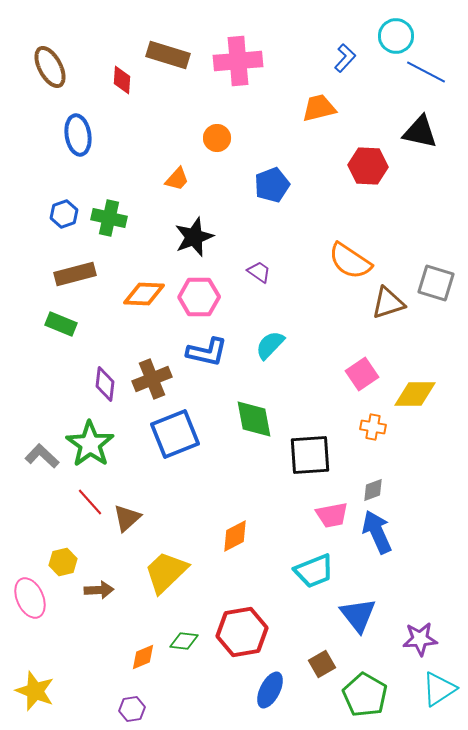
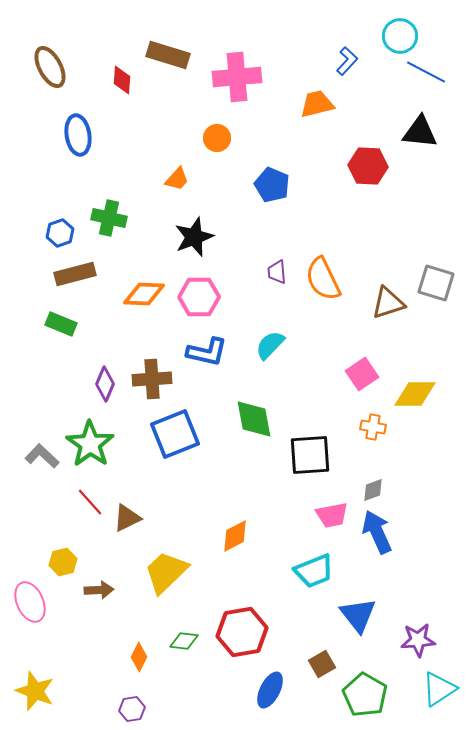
cyan circle at (396, 36): moved 4 px right
blue L-shape at (345, 58): moved 2 px right, 3 px down
pink cross at (238, 61): moved 1 px left, 16 px down
orange trapezoid at (319, 108): moved 2 px left, 4 px up
black triangle at (420, 132): rotated 6 degrees counterclockwise
blue pentagon at (272, 185): rotated 28 degrees counterclockwise
blue hexagon at (64, 214): moved 4 px left, 19 px down
orange semicircle at (350, 261): moved 27 px left, 18 px down; rotated 30 degrees clockwise
purple trapezoid at (259, 272): moved 18 px right; rotated 130 degrees counterclockwise
brown cross at (152, 379): rotated 18 degrees clockwise
purple diamond at (105, 384): rotated 16 degrees clockwise
brown triangle at (127, 518): rotated 16 degrees clockwise
pink ellipse at (30, 598): moved 4 px down
purple star at (420, 639): moved 2 px left, 1 px down
orange diamond at (143, 657): moved 4 px left; rotated 40 degrees counterclockwise
